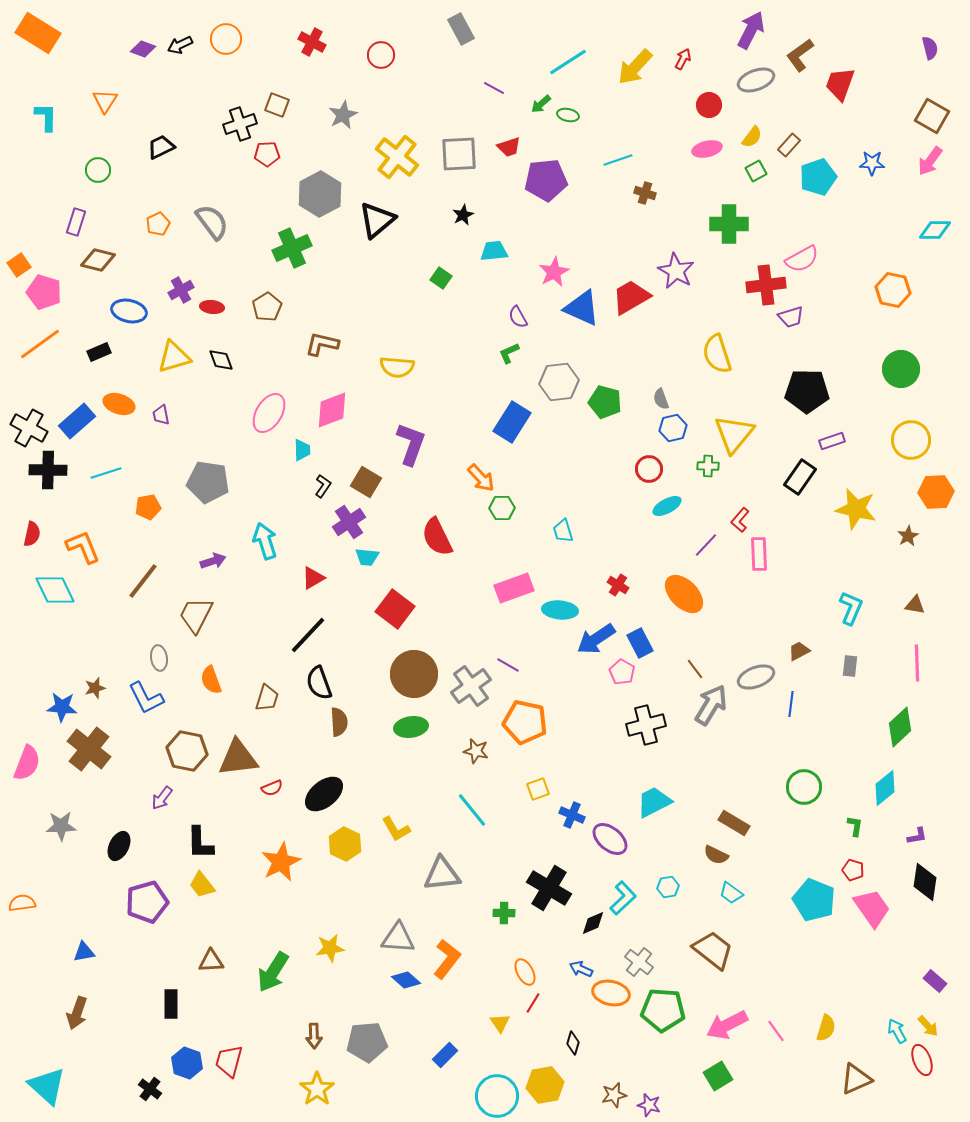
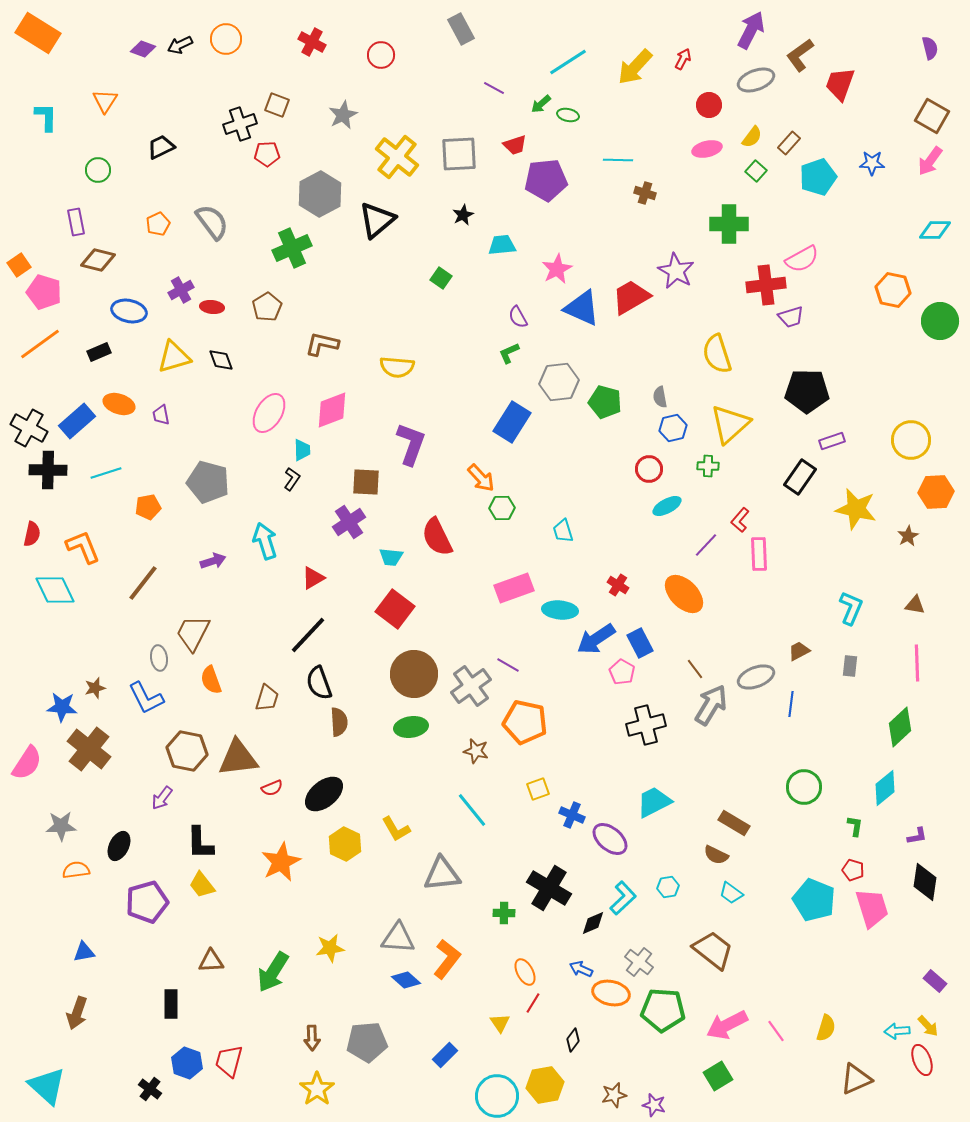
brown rectangle at (789, 145): moved 2 px up
red trapezoid at (509, 147): moved 6 px right, 2 px up
cyan line at (618, 160): rotated 20 degrees clockwise
green square at (756, 171): rotated 20 degrees counterclockwise
purple rectangle at (76, 222): rotated 28 degrees counterclockwise
cyan trapezoid at (494, 251): moved 8 px right, 6 px up
pink star at (554, 272): moved 3 px right, 3 px up
green circle at (901, 369): moved 39 px right, 48 px up
gray semicircle at (661, 399): moved 1 px left, 2 px up; rotated 10 degrees clockwise
yellow triangle at (734, 434): moved 4 px left, 10 px up; rotated 9 degrees clockwise
gray pentagon at (208, 482): rotated 6 degrees clockwise
brown square at (366, 482): rotated 28 degrees counterclockwise
black L-shape at (323, 486): moved 31 px left, 7 px up
cyan trapezoid at (367, 557): moved 24 px right
brown line at (143, 581): moved 2 px down
brown trapezoid at (196, 615): moved 3 px left, 18 px down
pink semicircle at (27, 763): rotated 12 degrees clockwise
orange semicircle at (22, 903): moved 54 px right, 33 px up
pink trapezoid at (872, 908): rotated 18 degrees clockwise
cyan arrow at (897, 1031): rotated 65 degrees counterclockwise
brown arrow at (314, 1036): moved 2 px left, 2 px down
black diamond at (573, 1043): moved 3 px up; rotated 20 degrees clockwise
purple star at (649, 1105): moved 5 px right
